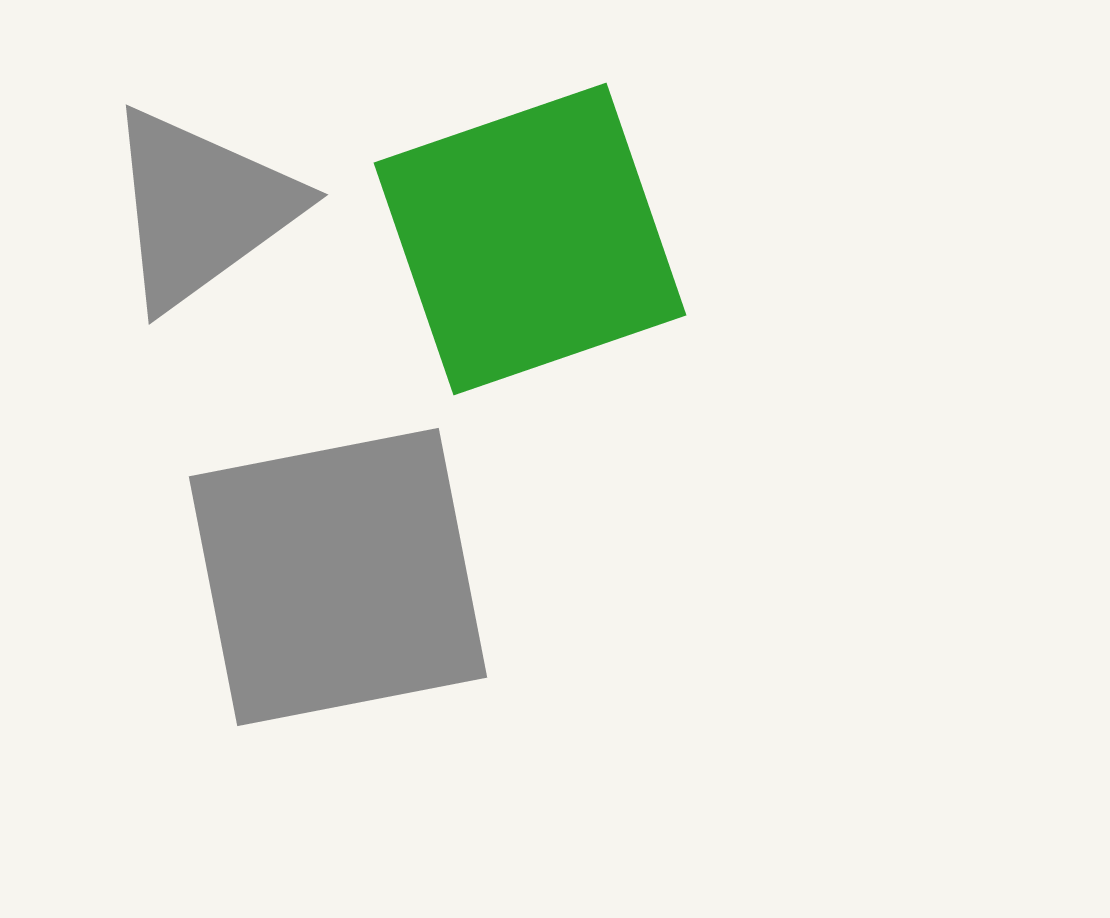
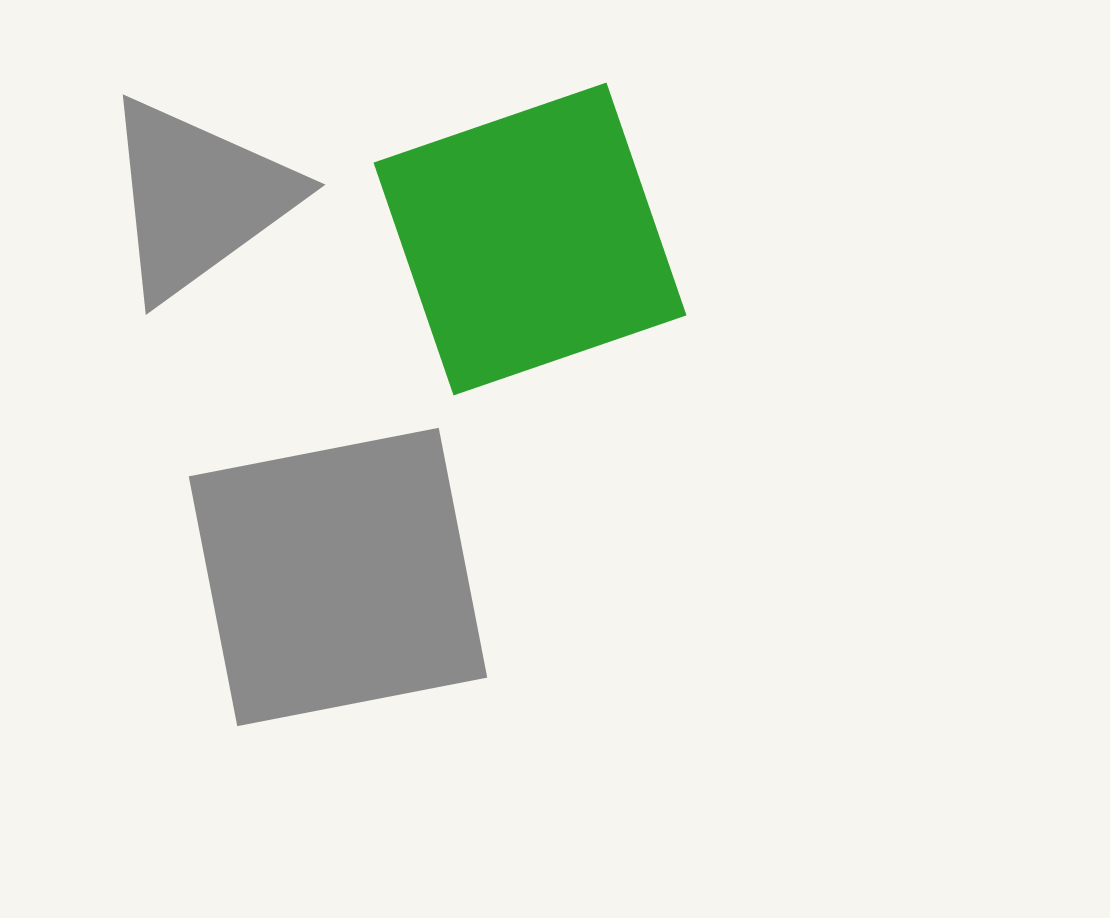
gray triangle: moved 3 px left, 10 px up
